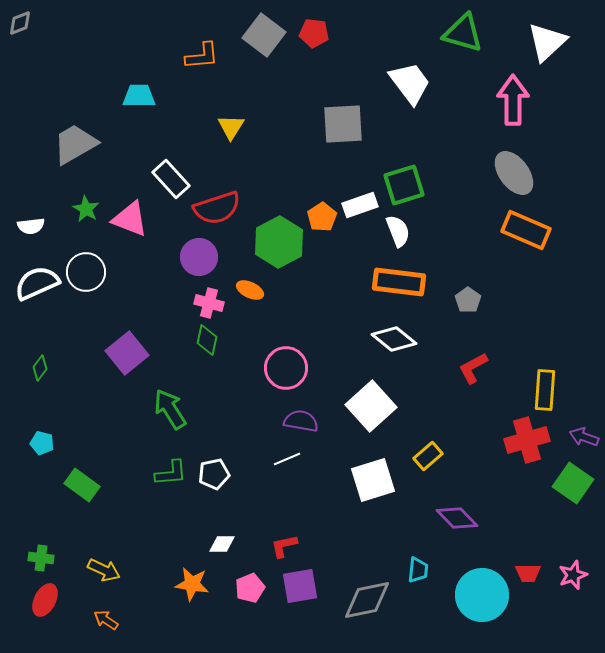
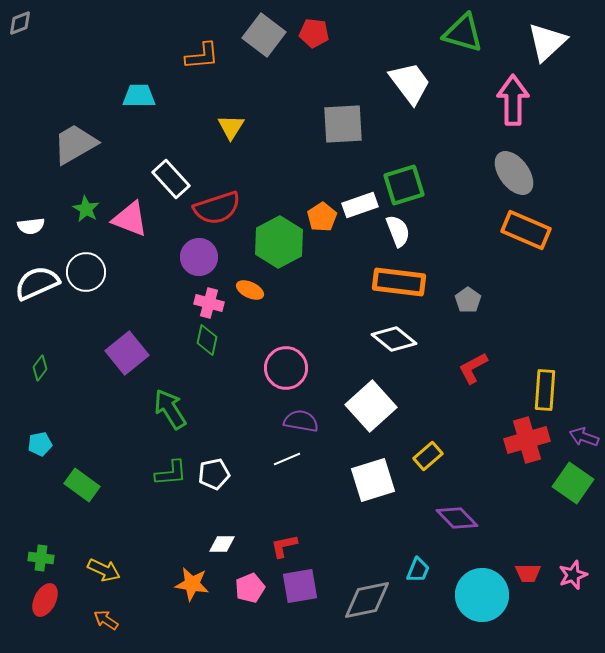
cyan pentagon at (42, 443): moved 2 px left, 1 px down; rotated 25 degrees counterclockwise
cyan trapezoid at (418, 570): rotated 16 degrees clockwise
